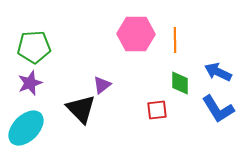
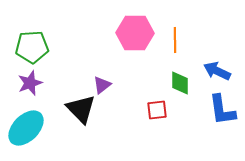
pink hexagon: moved 1 px left, 1 px up
green pentagon: moved 2 px left
blue arrow: moved 1 px left, 1 px up
blue L-shape: moved 4 px right, 1 px down; rotated 24 degrees clockwise
